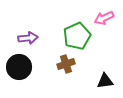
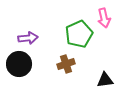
pink arrow: rotated 78 degrees counterclockwise
green pentagon: moved 2 px right, 2 px up
black circle: moved 3 px up
black triangle: moved 1 px up
